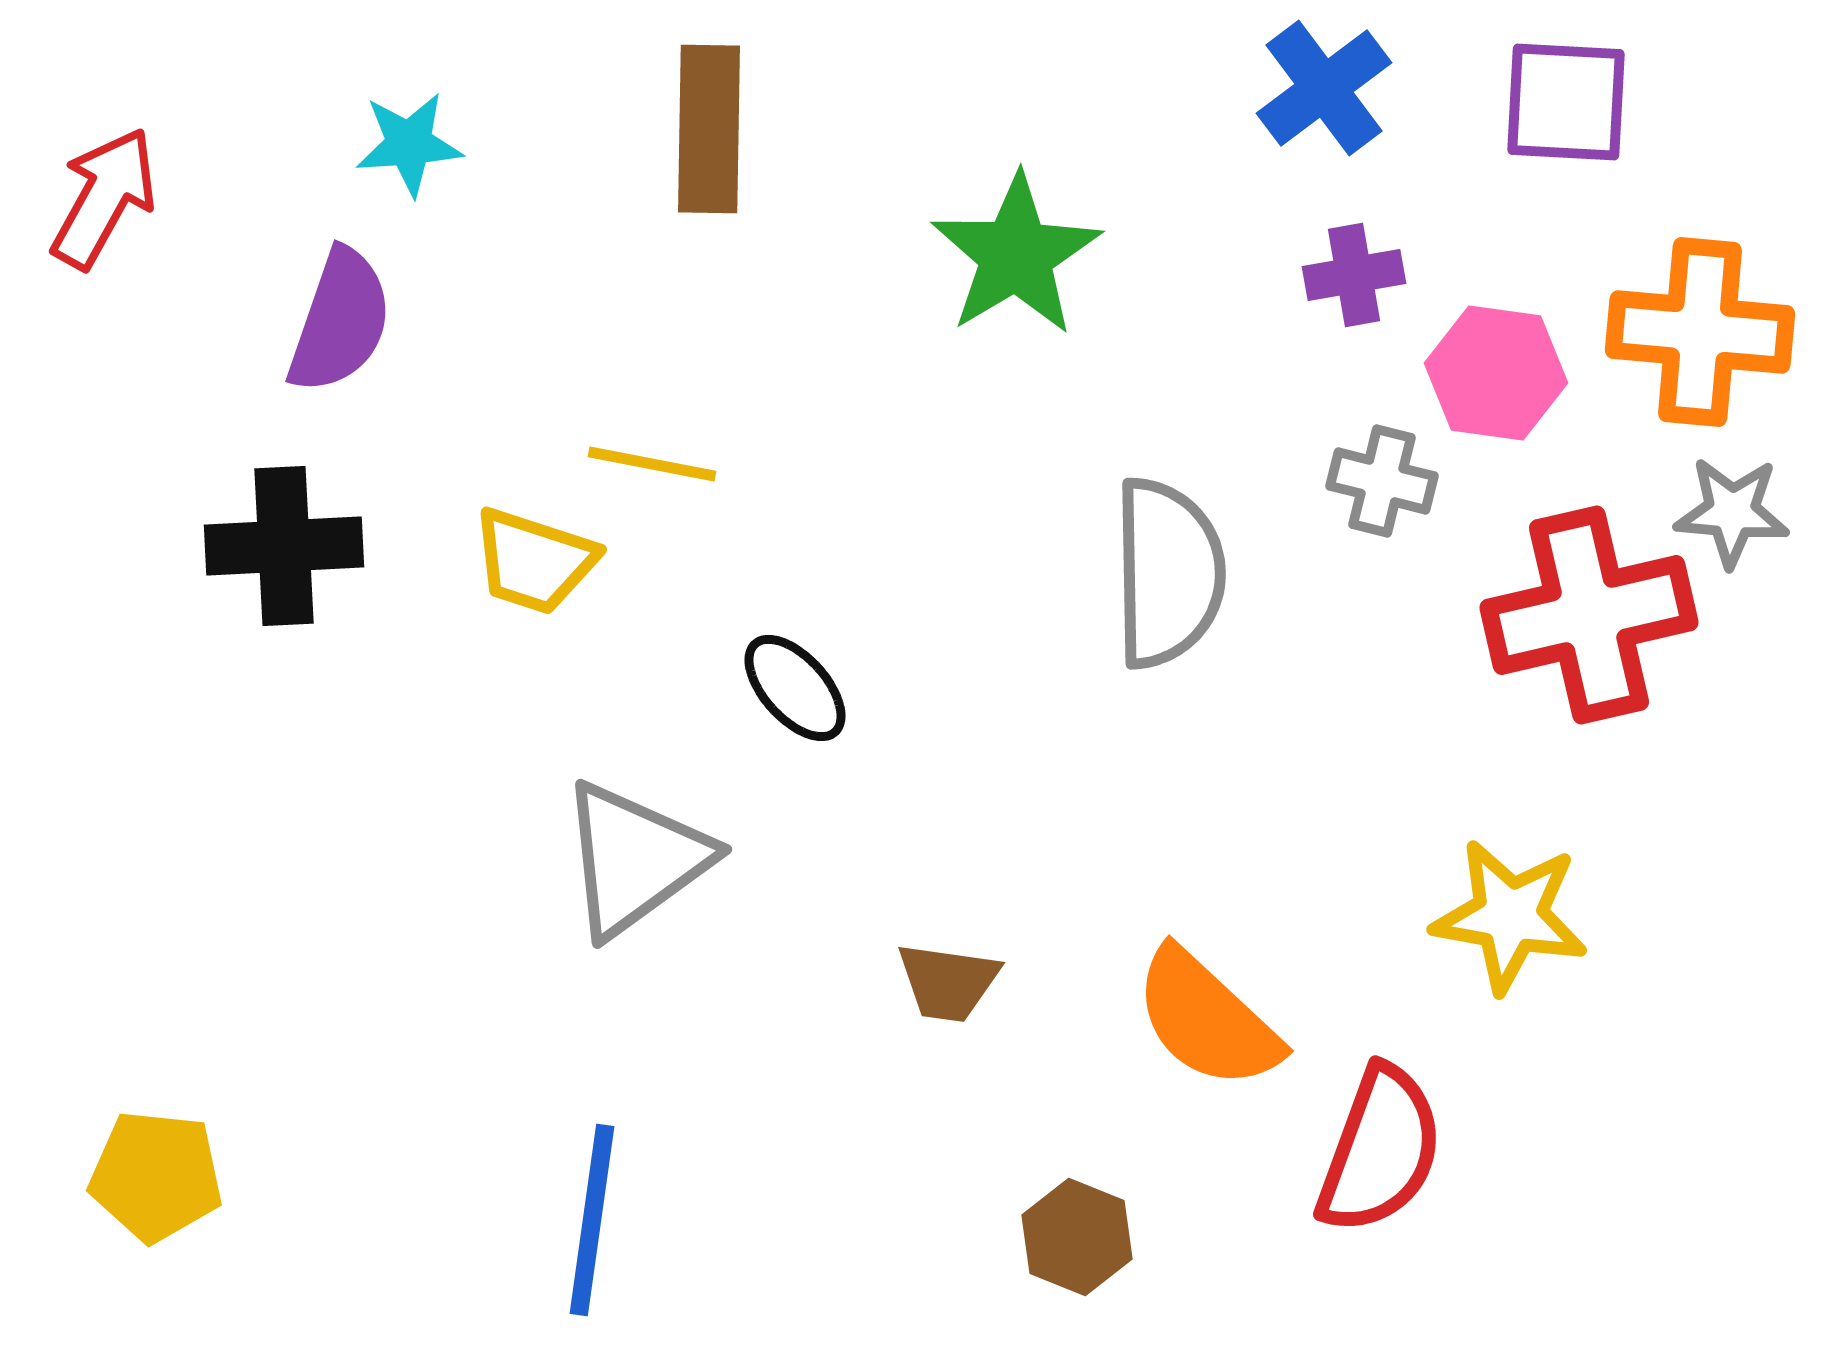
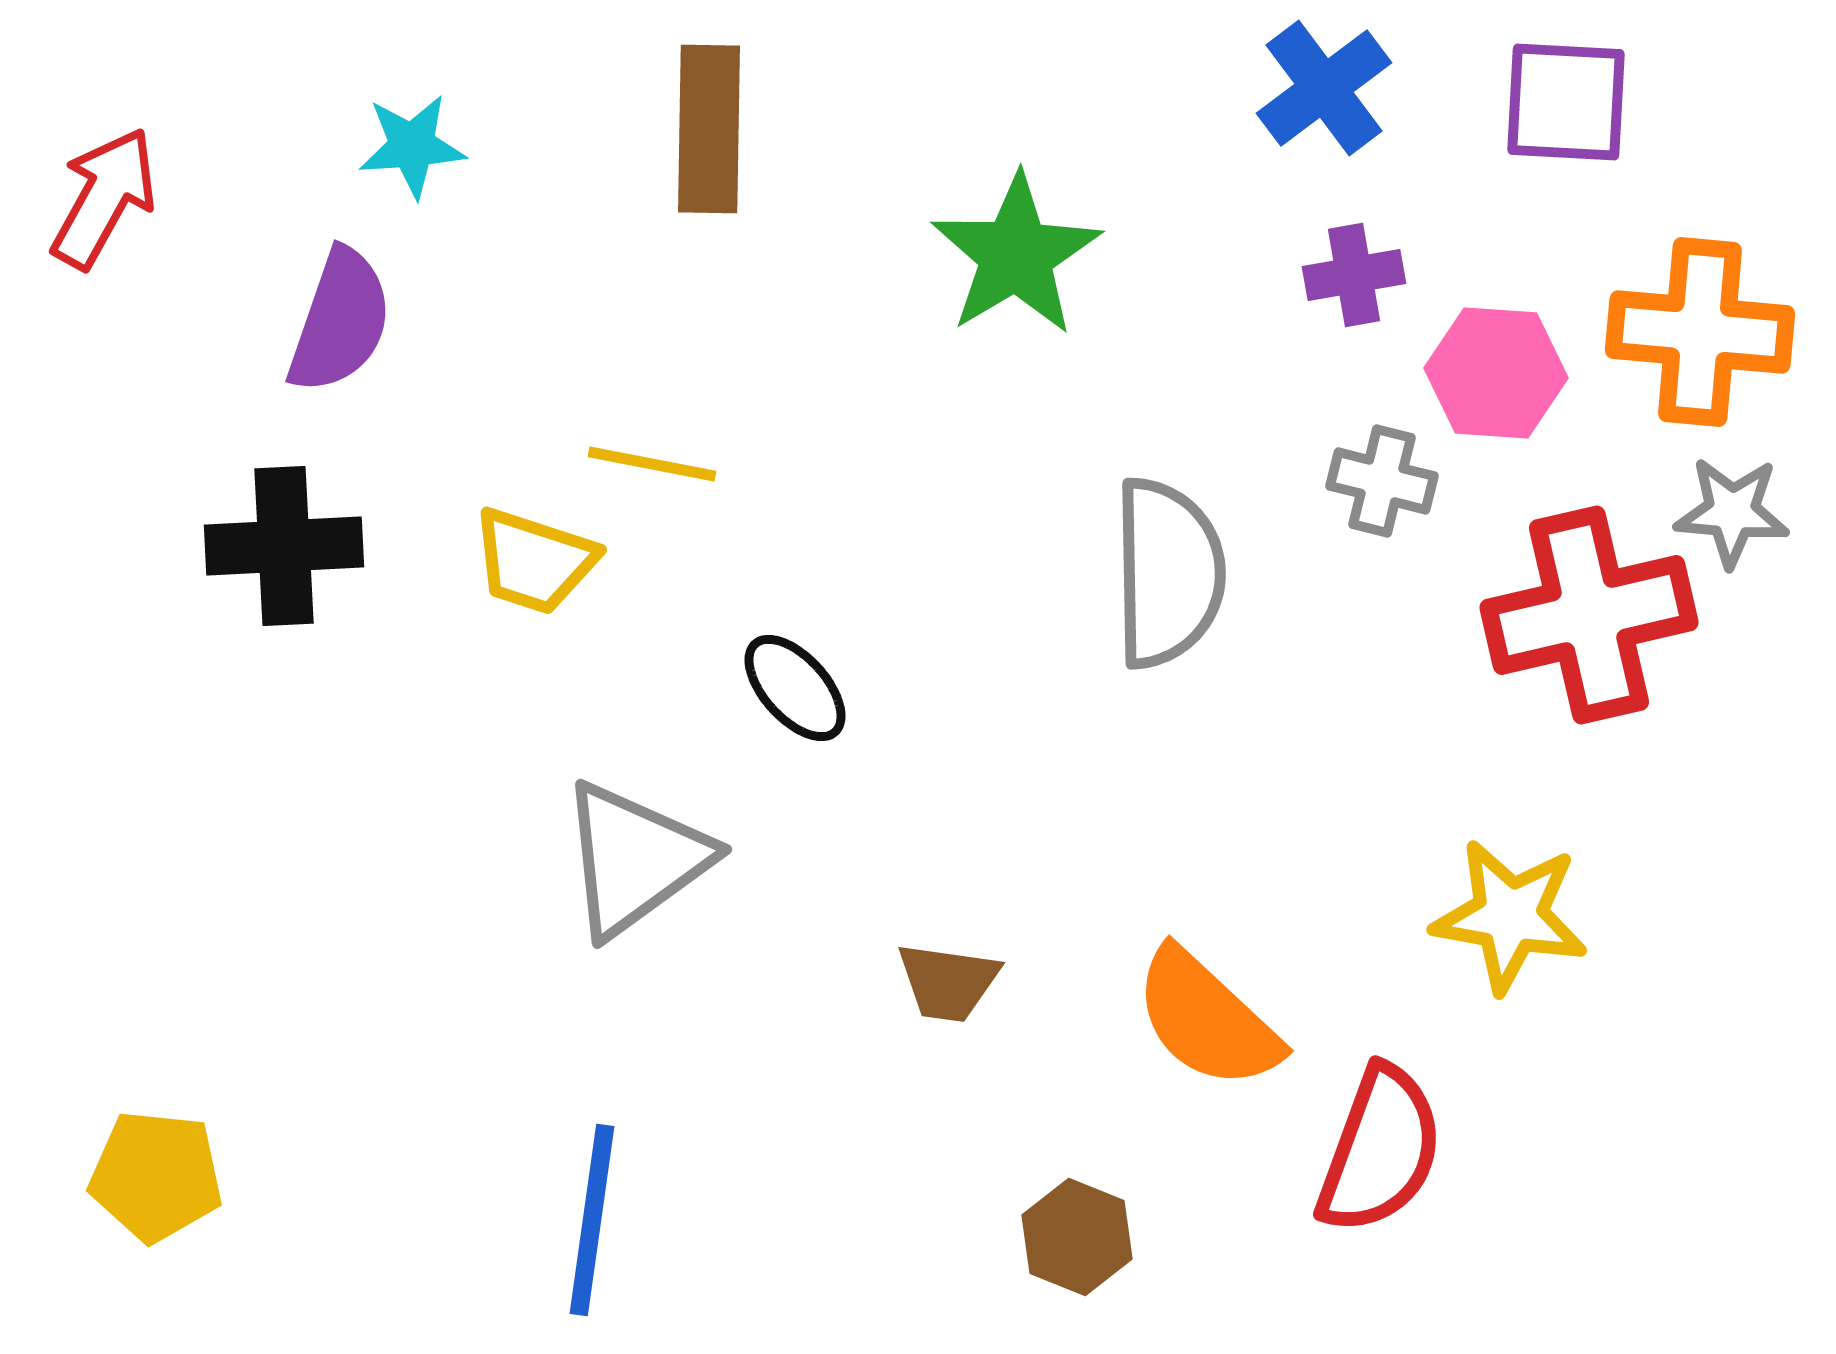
cyan star: moved 3 px right, 2 px down
pink hexagon: rotated 4 degrees counterclockwise
